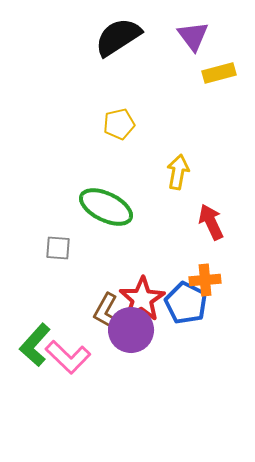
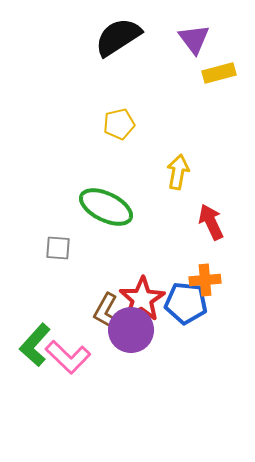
purple triangle: moved 1 px right, 3 px down
blue pentagon: rotated 21 degrees counterclockwise
